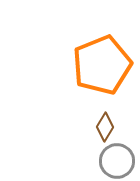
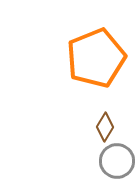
orange pentagon: moved 6 px left, 7 px up
